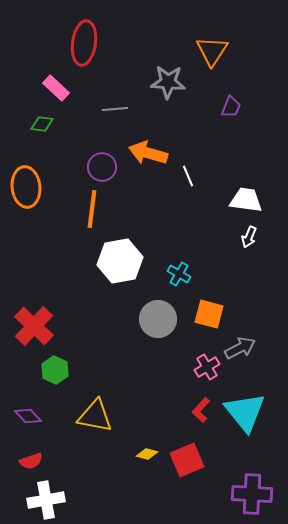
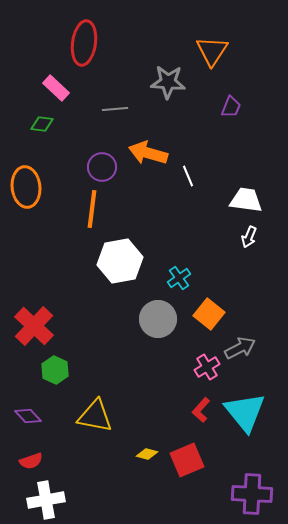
cyan cross: moved 4 px down; rotated 25 degrees clockwise
orange square: rotated 24 degrees clockwise
